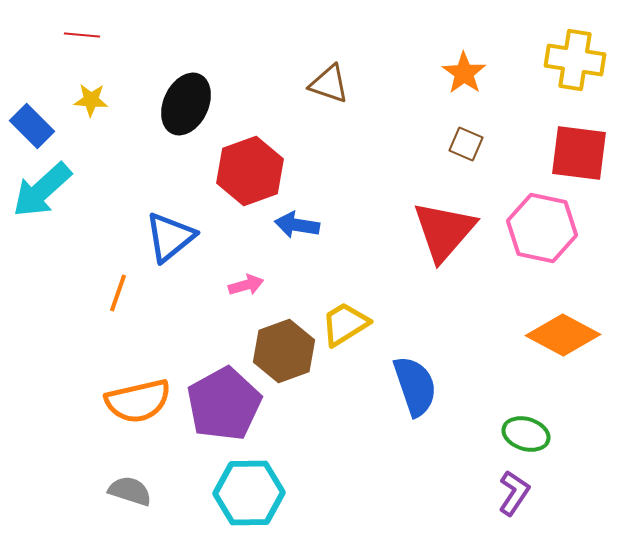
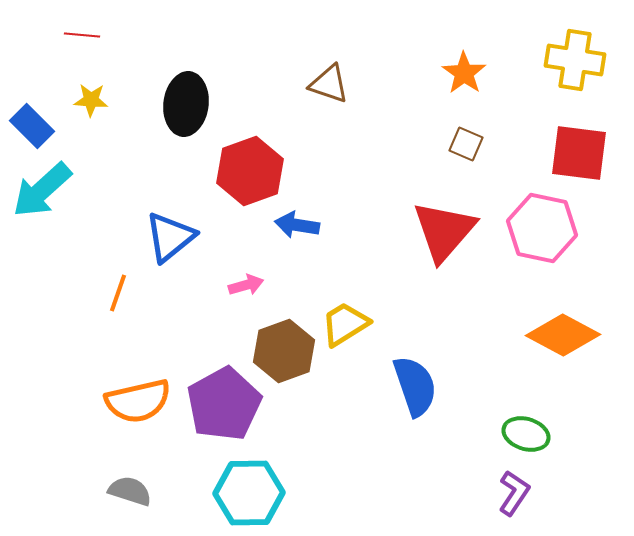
black ellipse: rotated 18 degrees counterclockwise
